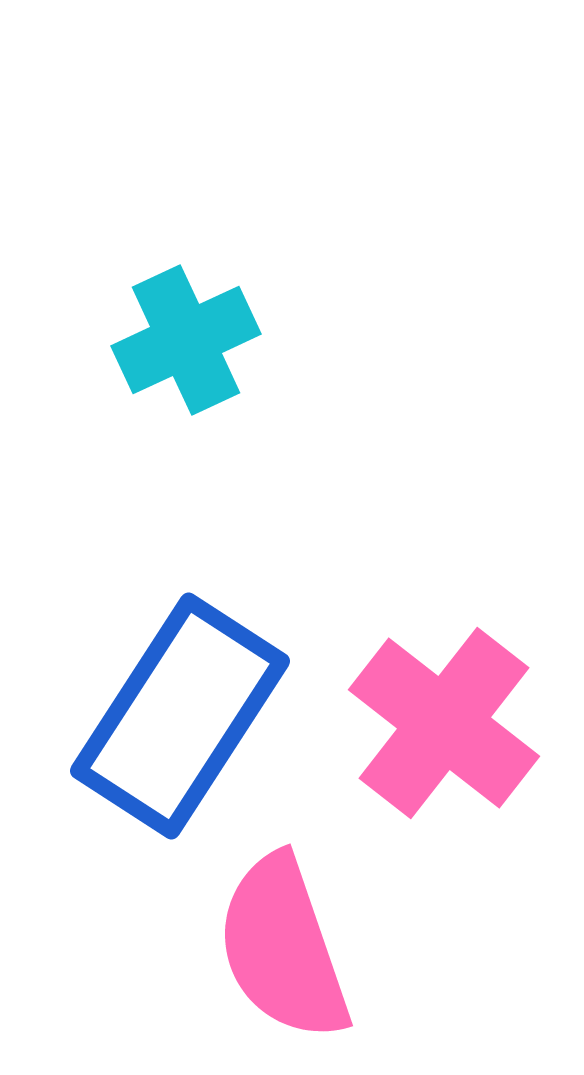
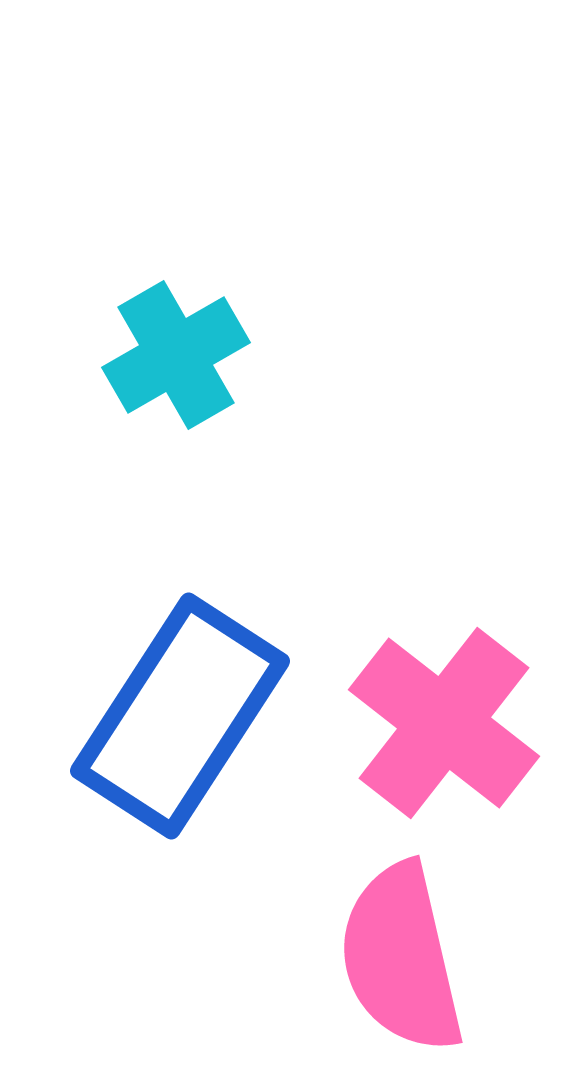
cyan cross: moved 10 px left, 15 px down; rotated 5 degrees counterclockwise
pink semicircle: moved 118 px right, 10 px down; rotated 6 degrees clockwise
